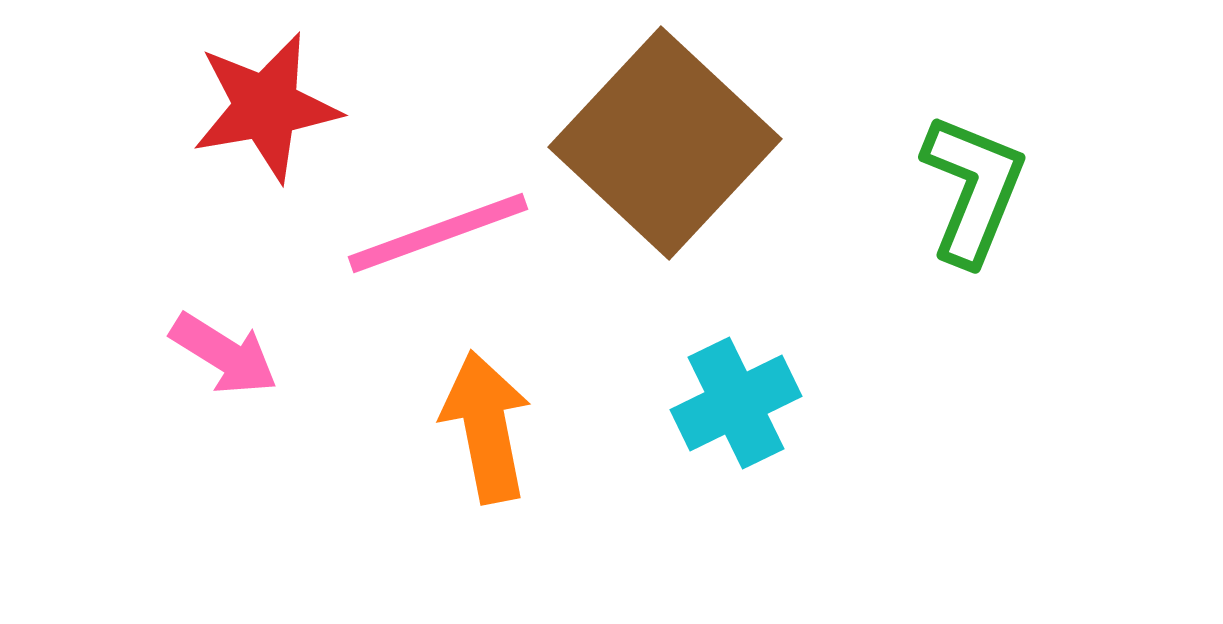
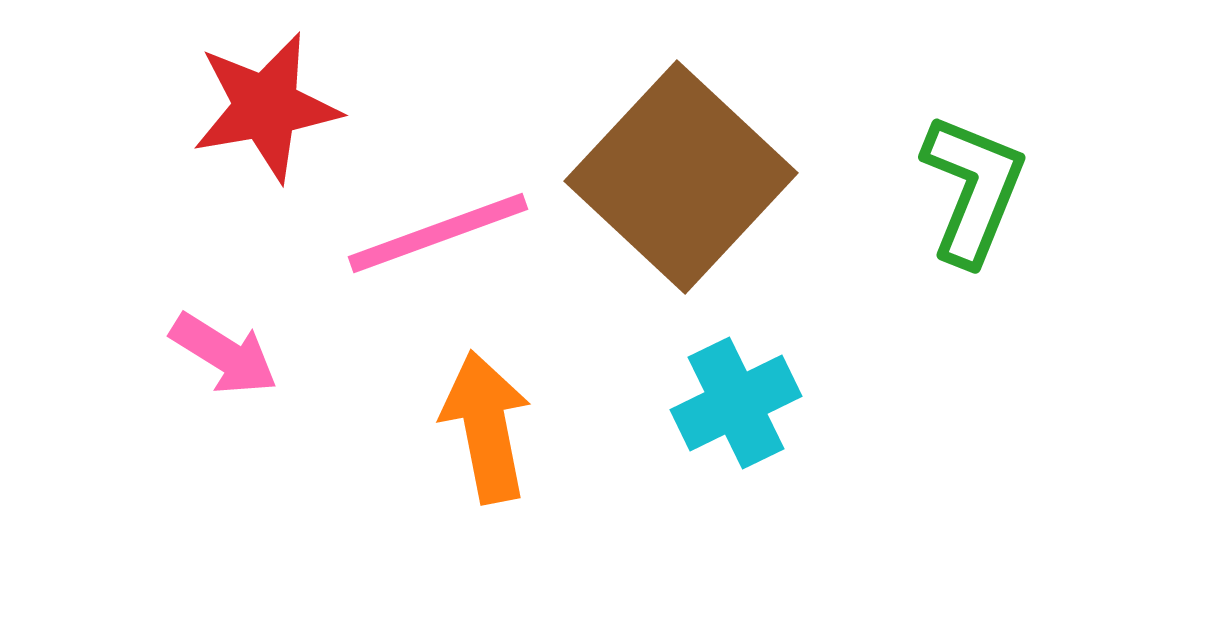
brown square: moved 16 px right, 34 px down
